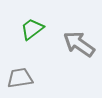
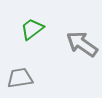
gray arrow: moved 3 px right
